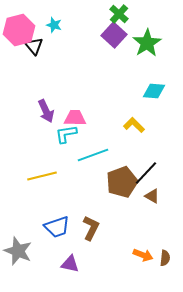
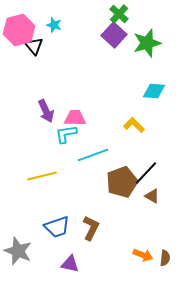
green star: rotated 16 degrees clockwise
